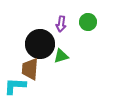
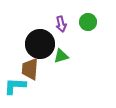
purple arrow: rotated 21 degrees counterclockwise
